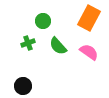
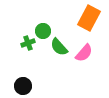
green circle: moved 10 px down
green semicircle: moved 1 px right, 1 px down
pink semicircle: moved 5 px left, 1 px down; rotated 96 degrees clockwise
